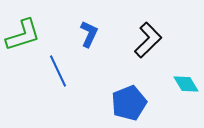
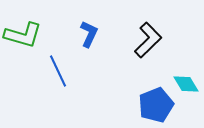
green L-shape: rotated 33 degrees clockwise
blue pentagon: moved 27 px right, 2 px down
